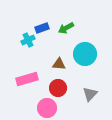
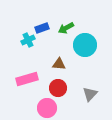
cyan circle: moved 9 px up
